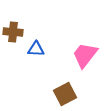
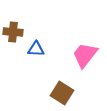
brown square: moved 3 px left, 1 px up; rotated 30 degrees counterclockwise
